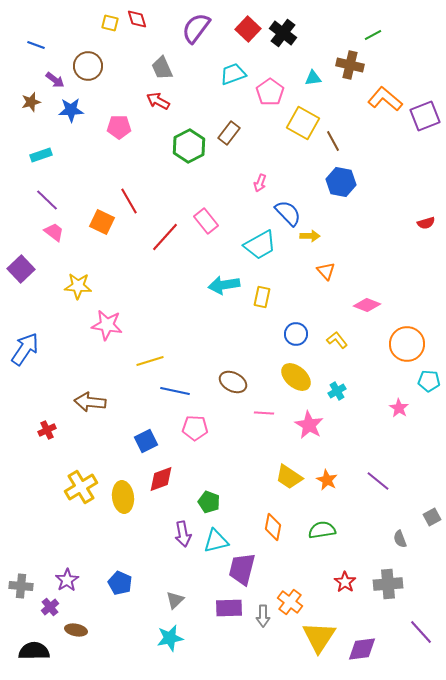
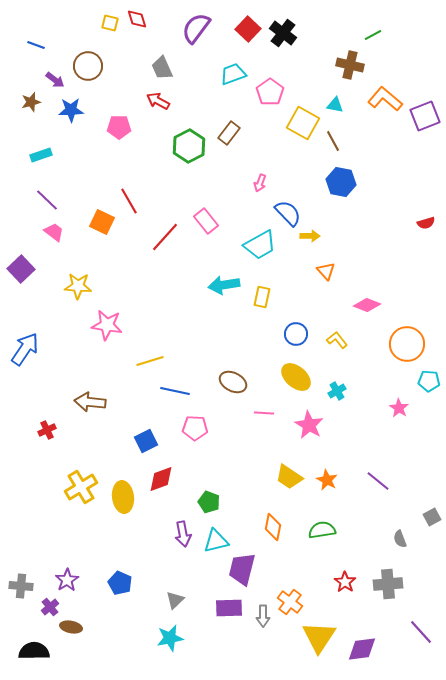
cyan triangle at (313, 78): moved 22 px right, 27 px down; rotated 18 degrees clockwise
brown ellipse at (76, 630): moved 5 px left, 3 px up
